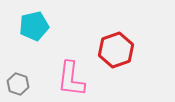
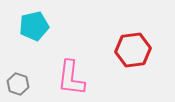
red hexagon: moved 17 px right; rotated 12 degrees clockwise
pink L-shape: moved 1 px up
